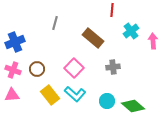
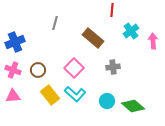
brown circle: moved 1 px right, 1 px down
pink triangle: moved 1 px right, 1 px down
